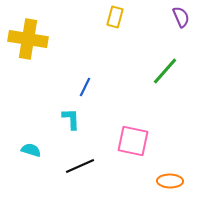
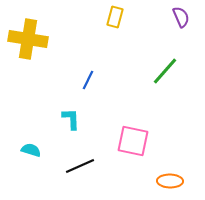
blue line: moved 3 px right, 7 px up
